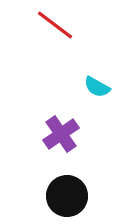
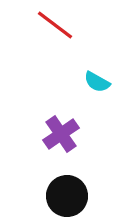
cyan semicircle: moved 5 px up
